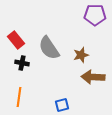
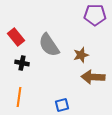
red rectangle: moved 3 px up
gray semicircle: moved 3 px up
